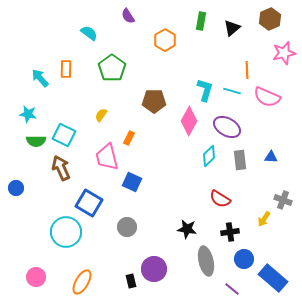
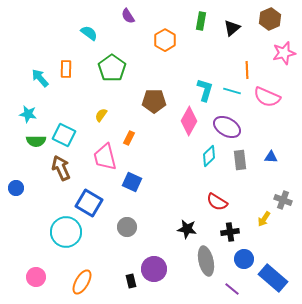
pink trapezoid at (107, 157): moved 2 px left
red semicircle at (220, 199): moved 3 px left, 3 px down
